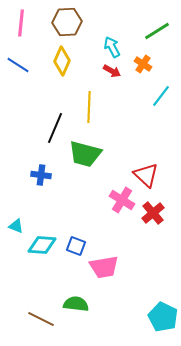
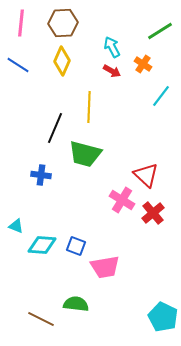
brown hexagon: moved 4 px left, 1 px down
green line: moved 3 px right
pink trapezoid: moved 1 px right
